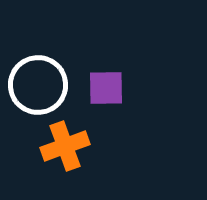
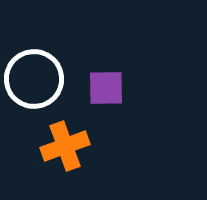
white circle: moved 4 px left, 6 px up
